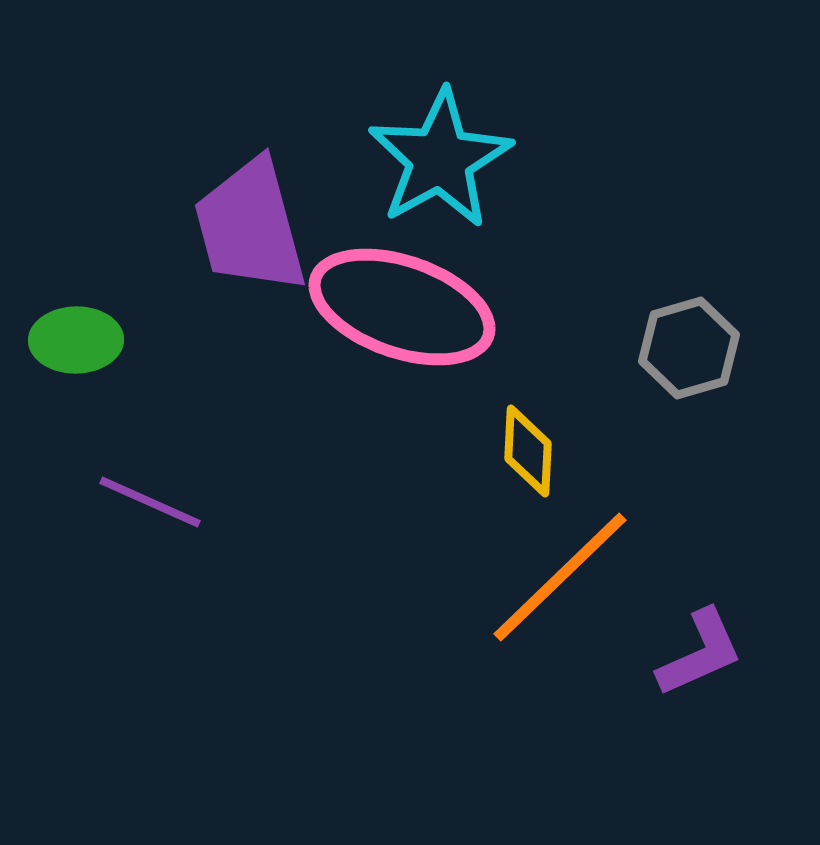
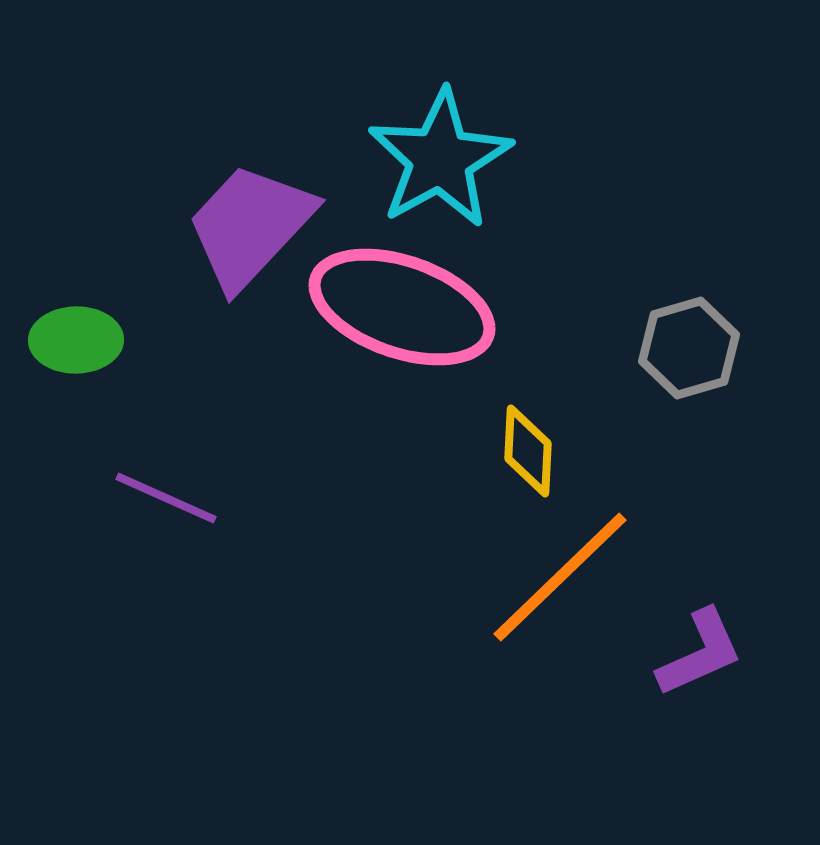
purple trapezoid: rotated 58 degrees clockwise
purple line: moved 16 px right, 4 px up
